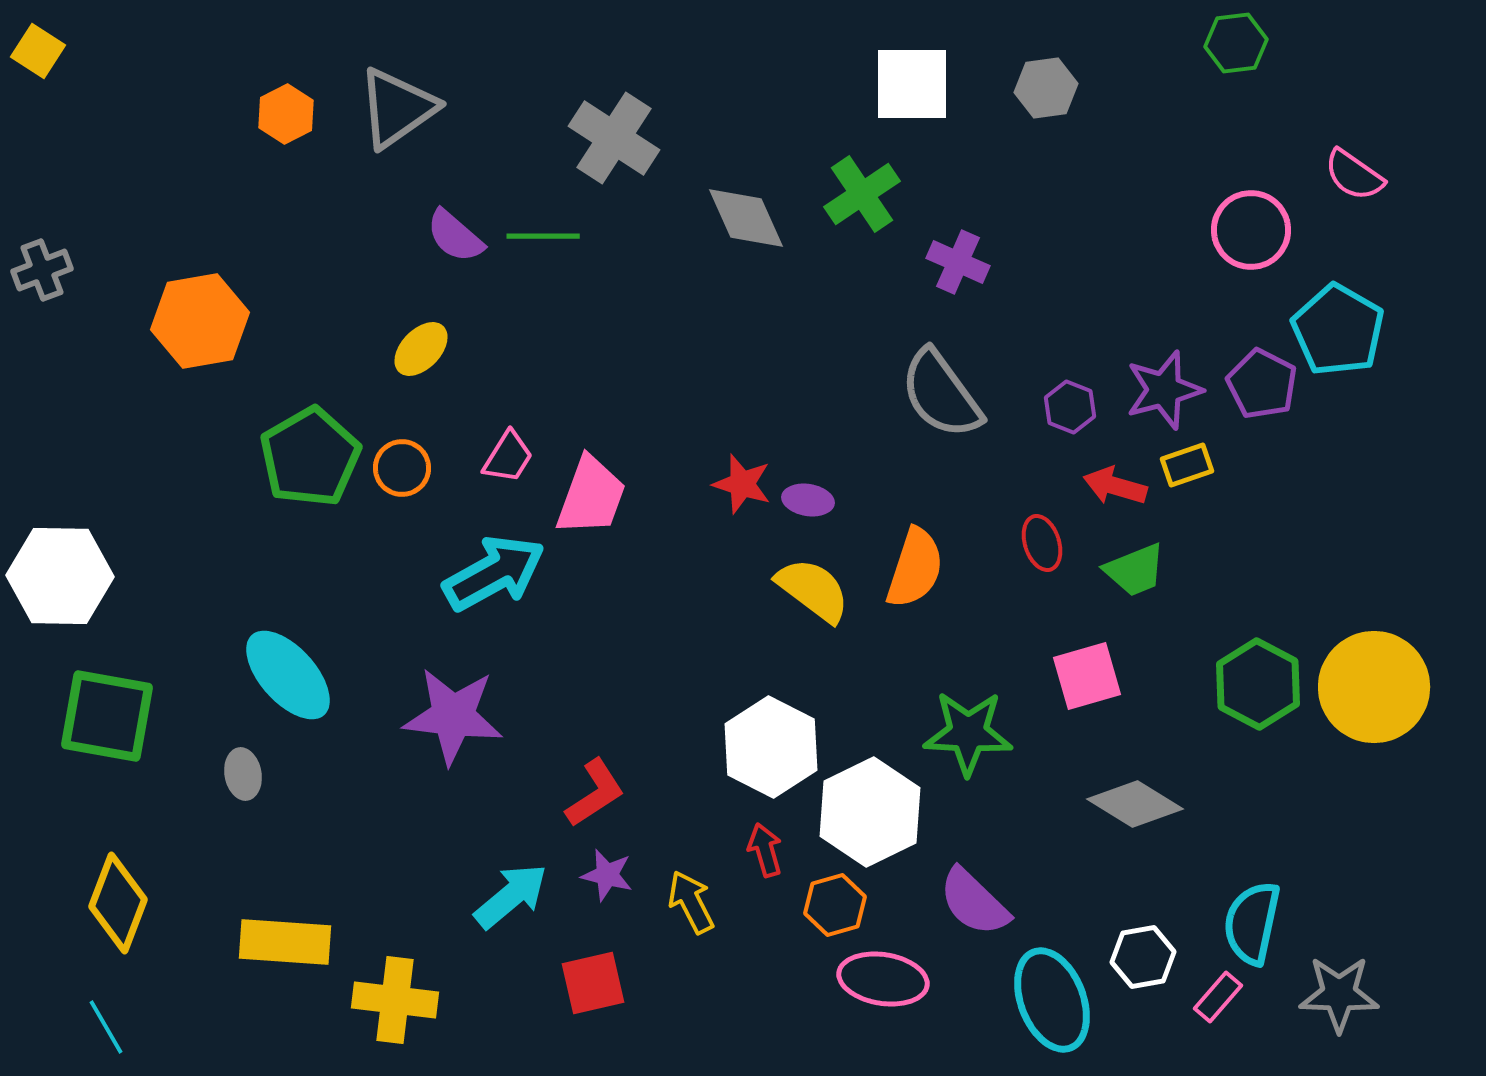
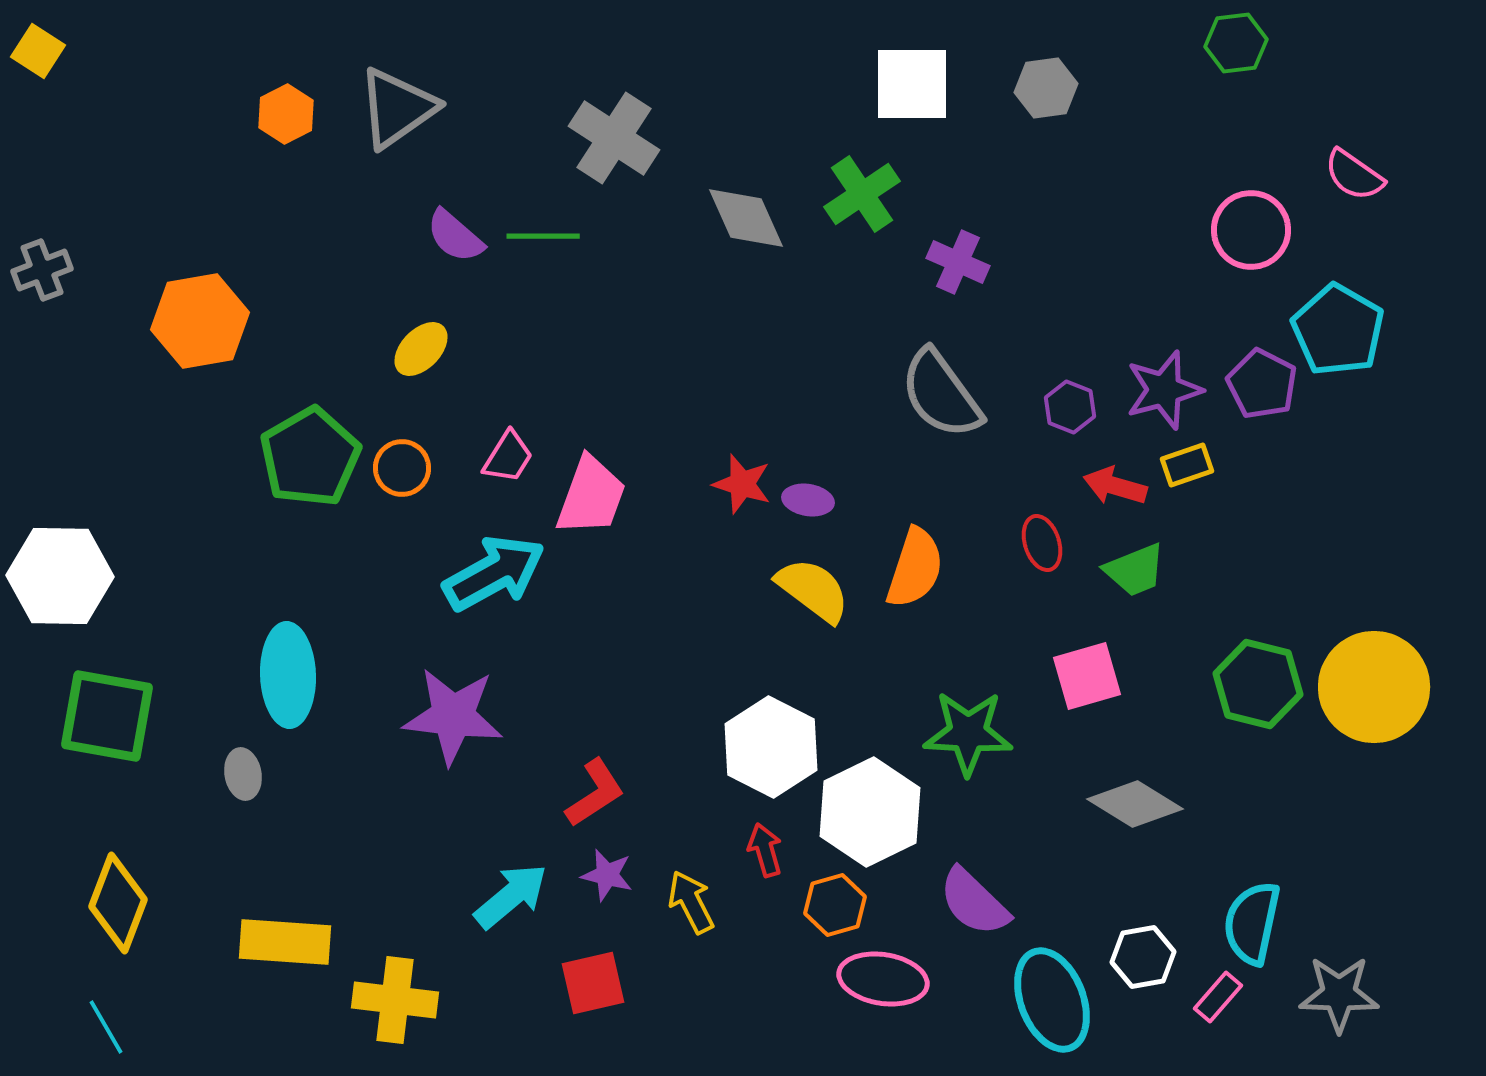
cyan ellipse at (288, 675): rotated 40 degrees clockwise
green hexagon at (1258, 684): rotated 14 degrees counterclockwise
